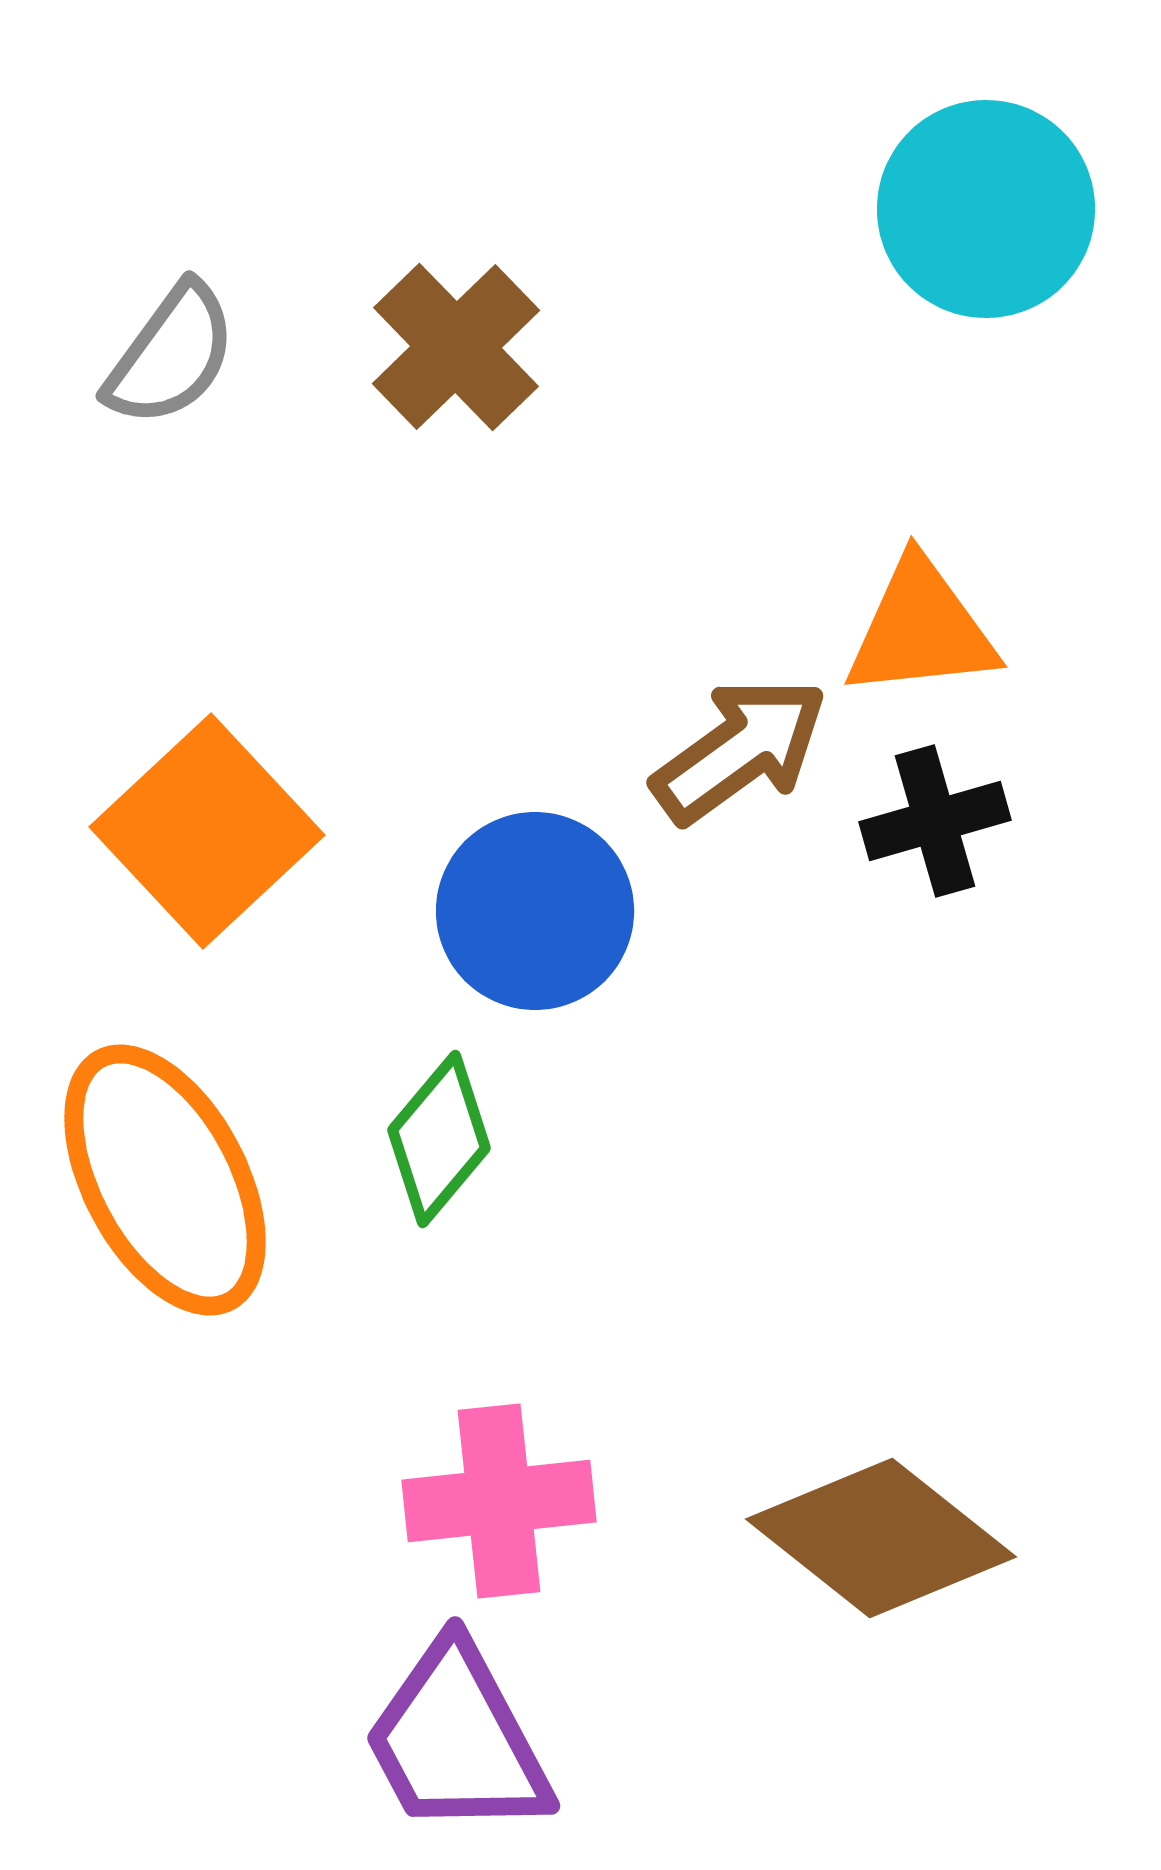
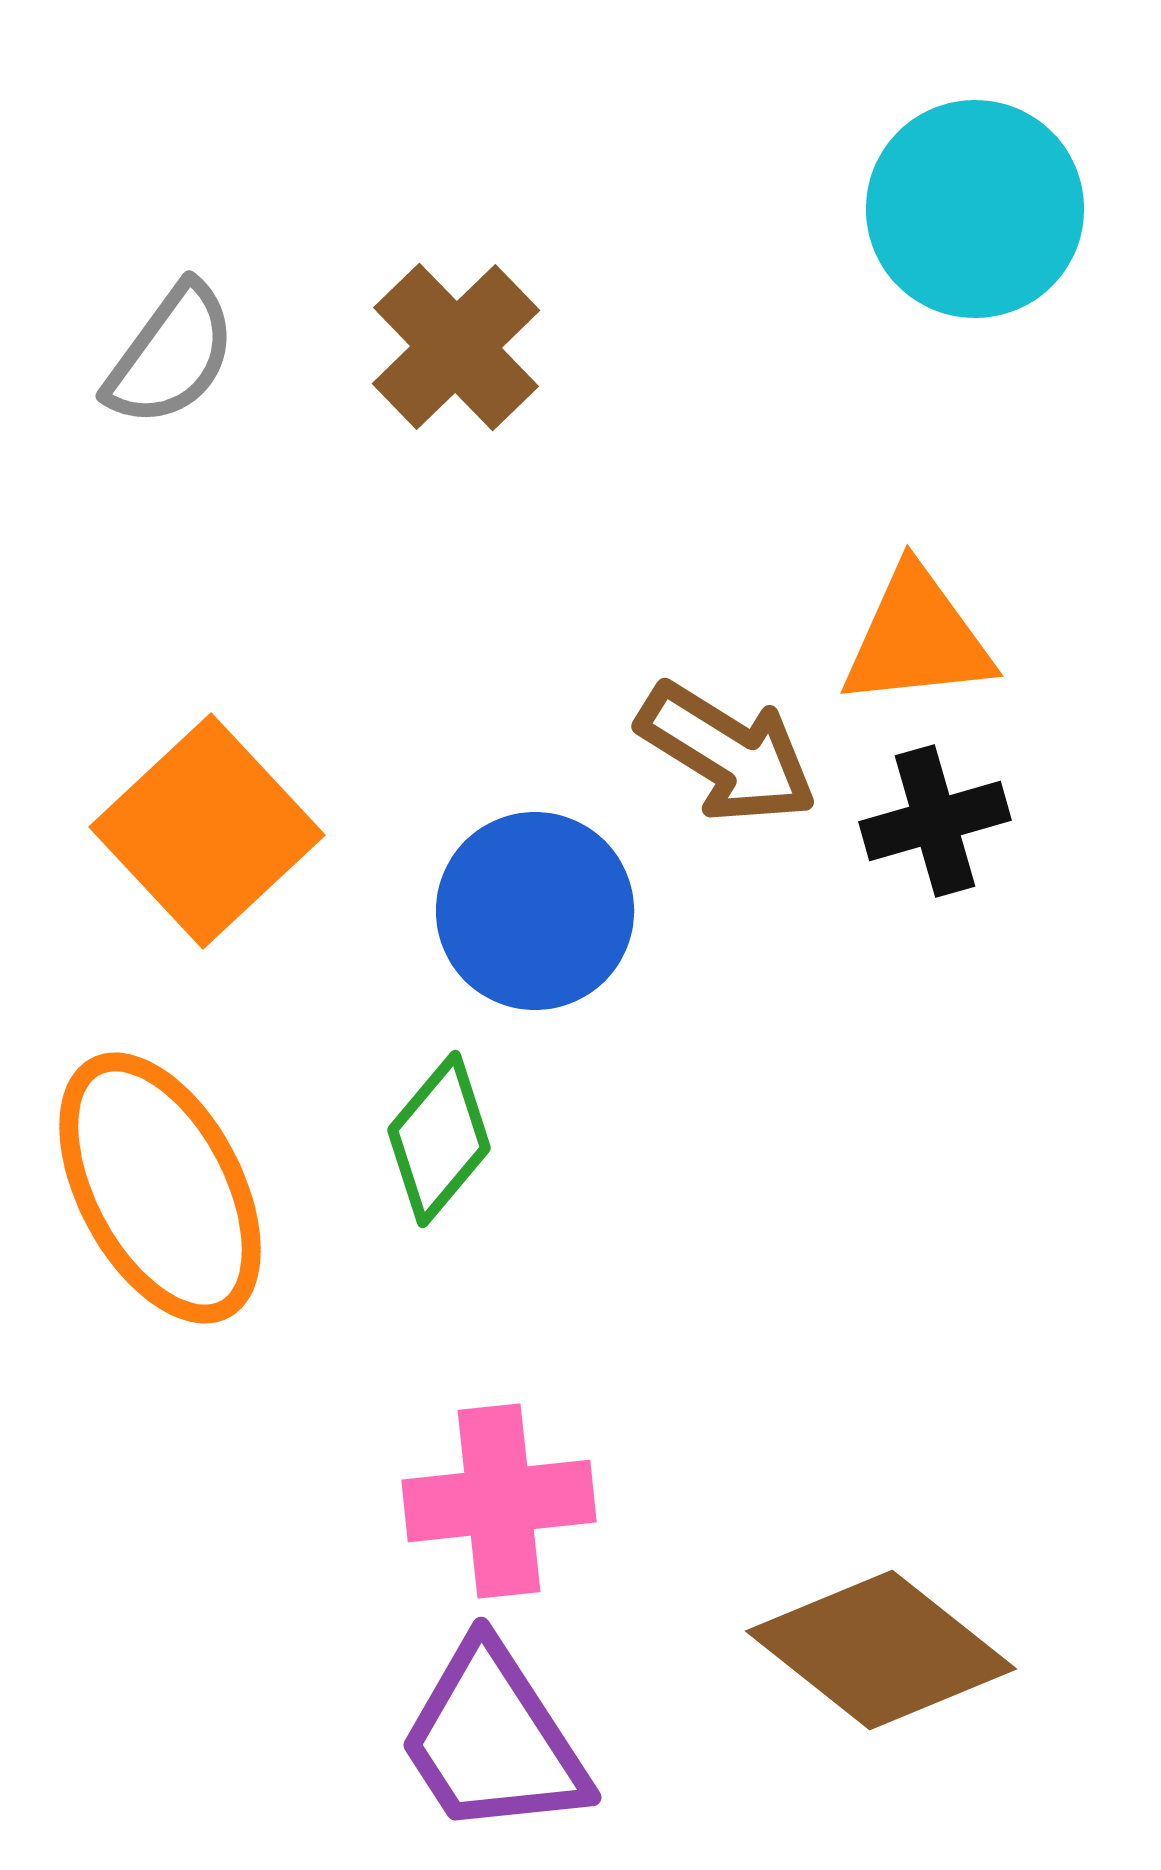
cyan circle: moved 11 px left
orange triangle: moved 4 px left, 9 px down
brown arrow: moved 13 px left, 3 px down; rotated 68 degrees clockwise
orange ellipse: moved 5 px left, 8 px down
brown diamond: moved 112 px down
purple trapezoid: moved 36 px right; rotated 5 degrees counterclockwise
